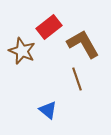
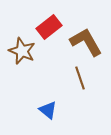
brown L-shape: moved 3 px right, 2 px up
brown line: moved 3 px right, 1 px up
